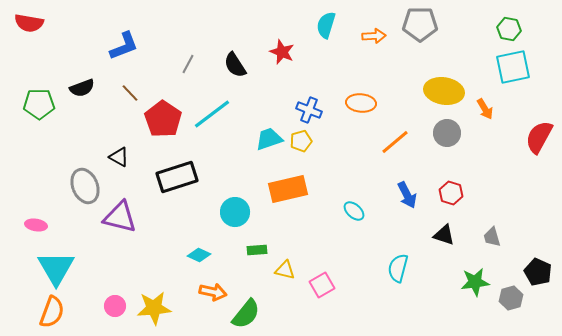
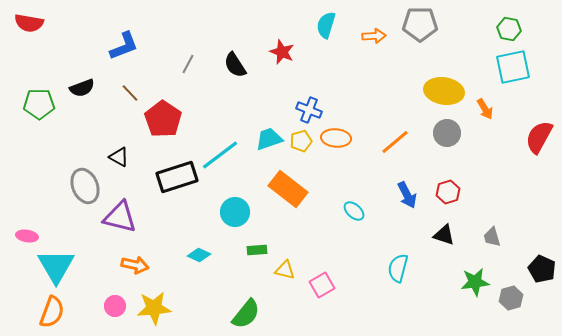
orange ellipse at (361, 103): moved 25 px left, 35 px down
cyan line at (212, 114): moved 8 px right, 41 px down
orange rectangle at (288, 189): rotated 51 degrees clockwise
red hexagon at (451, 193): moved 3 px left, 1 px up; rotated 25 degrees clockwise
pink ellipse at (36, 225): moved 9 px left, 11 px down
cyan triangle at (56, 268): moved 2 px up
black pentagon at (538, 272): moved 4 px right, 3 px up
orange arrow at (213, 292): moved 78 px left, 27 px up
